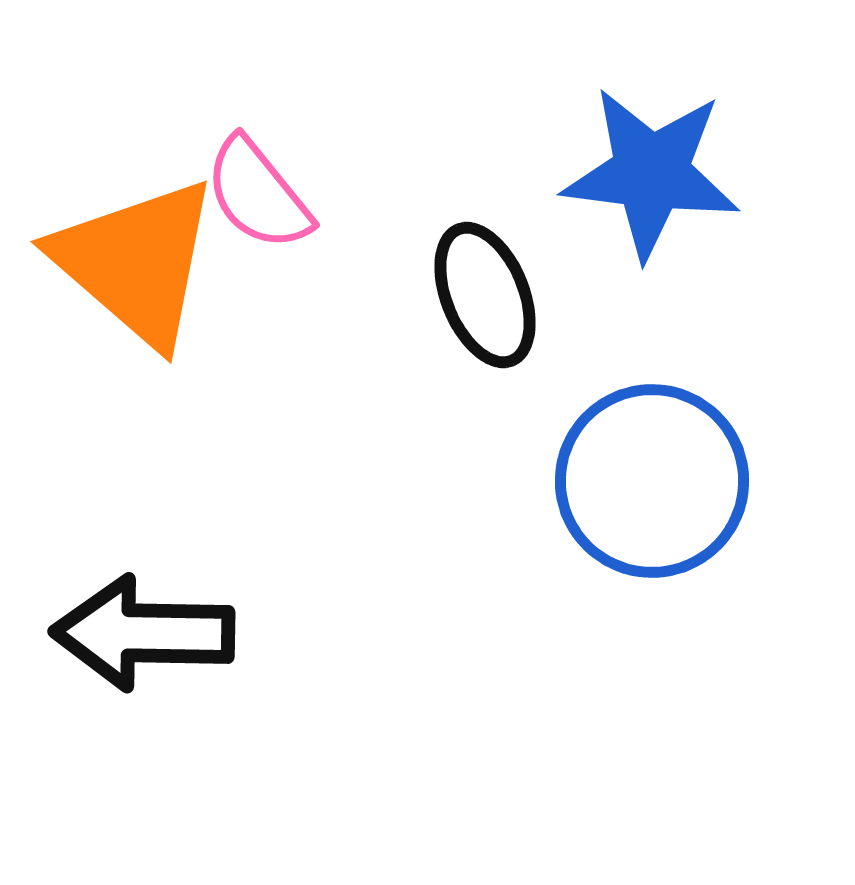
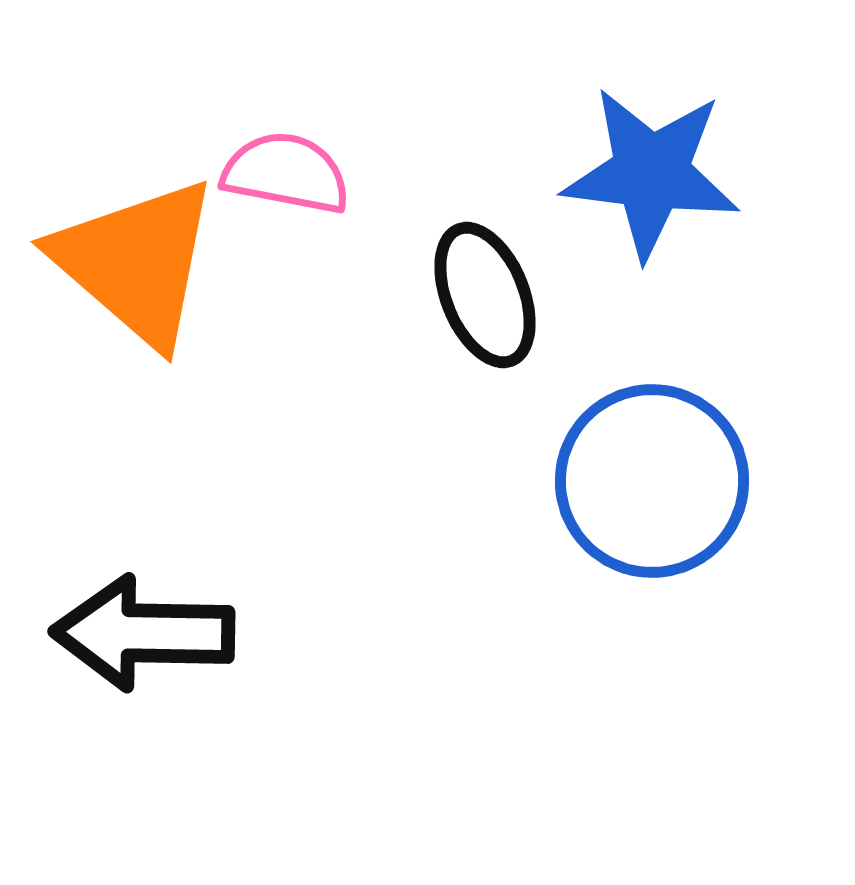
pink semicircle: moved 28 px right, 21 px up; rotated 140 degrees clockwise
